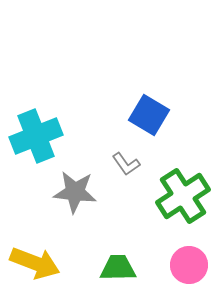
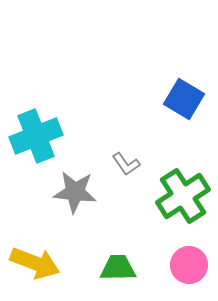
blue square: moved 35 px right, 16 px up
